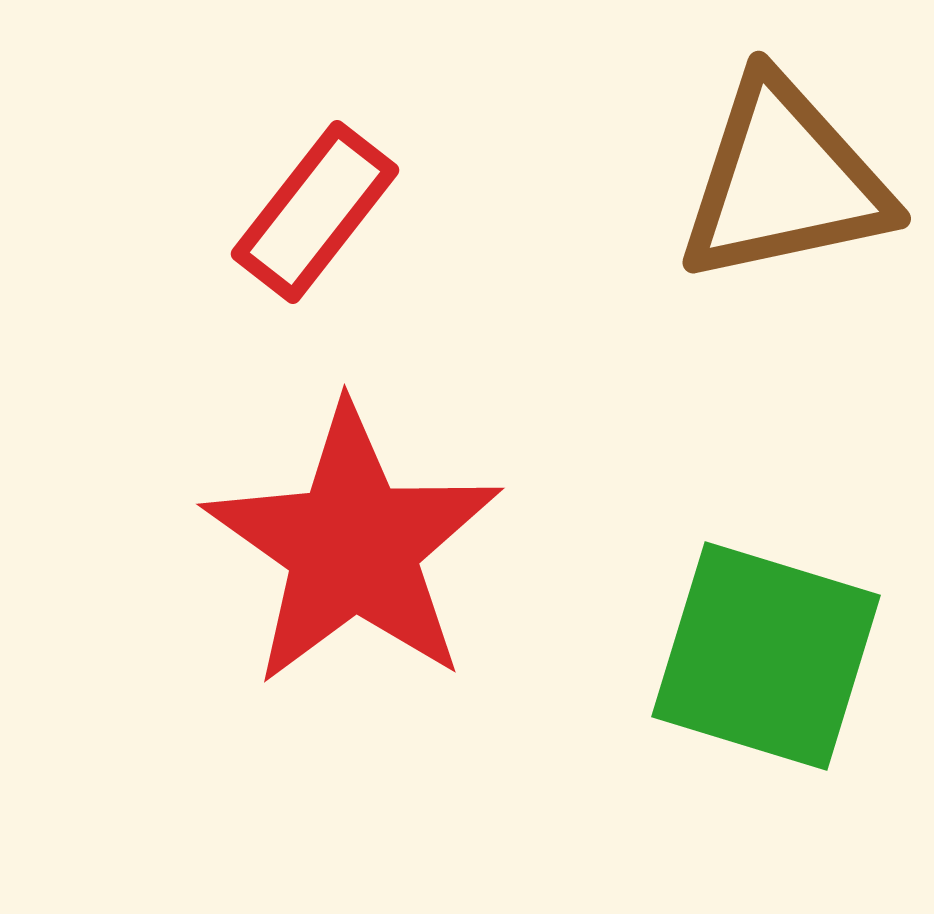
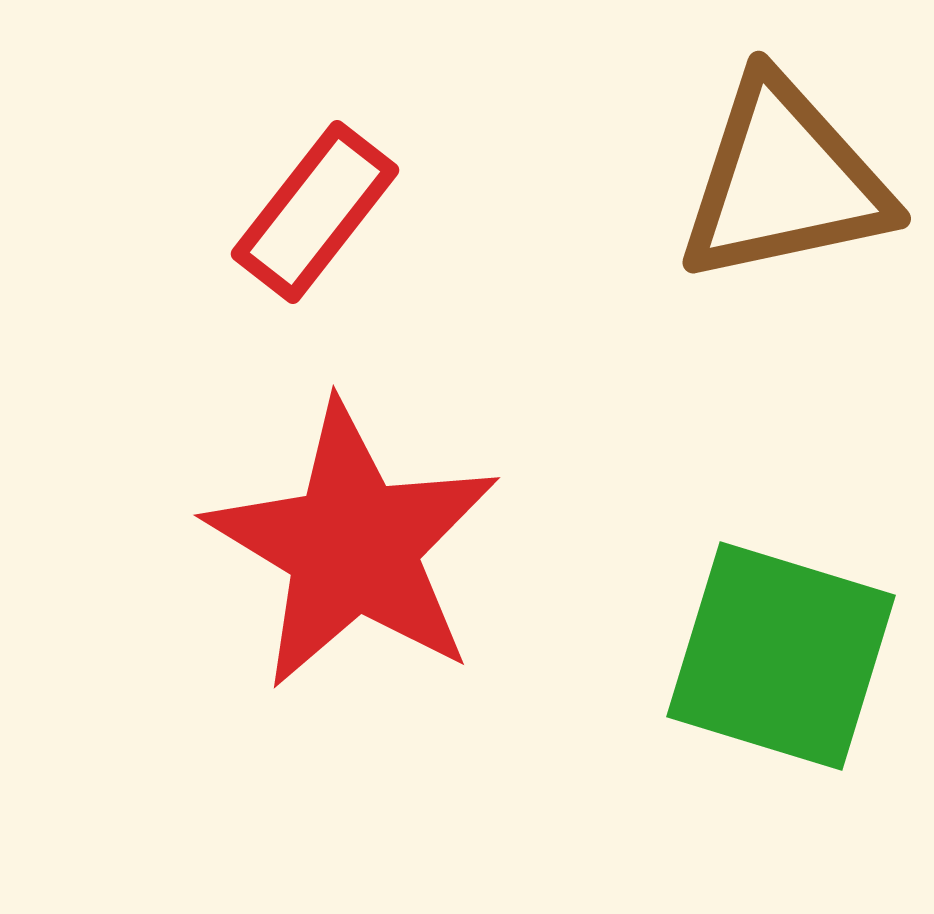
red star: rotated 4 degrees counterclockwise
green square: moved 15 px right
